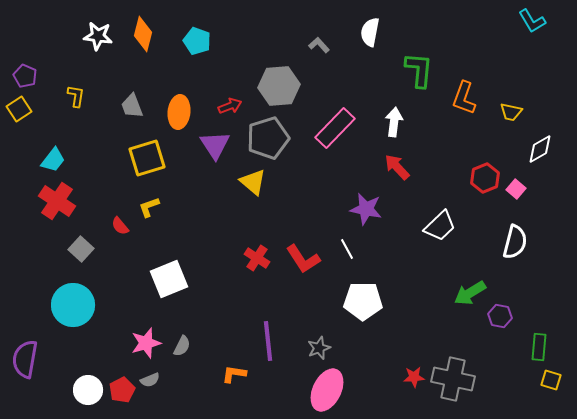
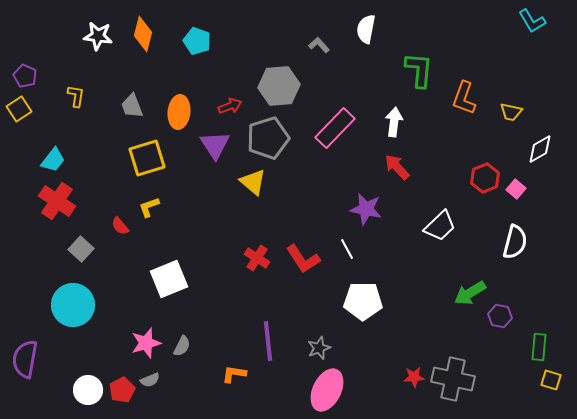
white semicircle at (370, 32): moved 4 px left, 3 px up
